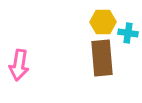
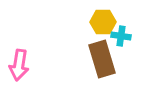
cyan cross: moved 7 px left, 3 px down
brown rectangle: moved 1 px down; rotated 12 degrees counterclockwise
